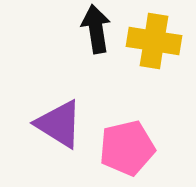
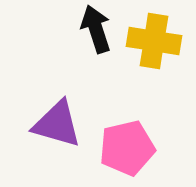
black arrow: rotated 9 degrees counterclockwise
purple triangle: moved 2 px left; rotated 16 degrees counterclockwise
